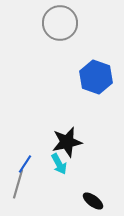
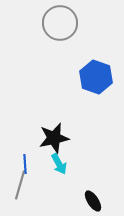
black star: moved 13 px left, 4 px up
blue line: rotated 36 degrees counterclockwise
gray line: moved 2 px right, 1 px down
black ellipse: rotated 20 degrees clockwise
